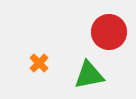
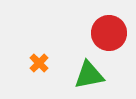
red circle: moved 1 px down
